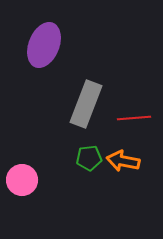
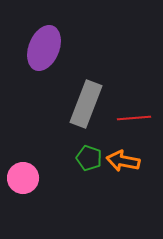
purple ellipse: moved 3 px down
green pentagon: rotated 25 degrees clockwise
pink circle: moved 1 px right, 2 px up
